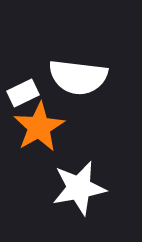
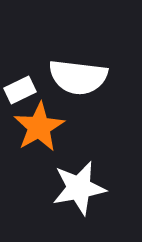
white rectangle: moved 3 px left, 3 px up
